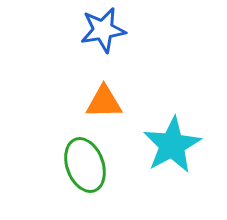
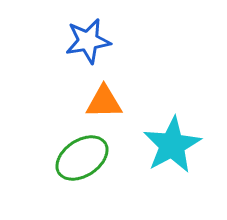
blue star: moved 15 px left, 11 px down
green ellipse: moved 3 px left, 7 px up; rotated 76 degrees clockwise
